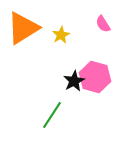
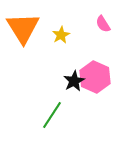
orange triangle: rotated 30 degrees counterclockwise
pink hexagon: rotated 8 degrees clockwise
